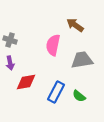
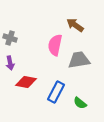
gray cross: moved 2 px up
pink semicircle: moved 2 px right
gray trapezoid: moved 3 px left
red diamond: rotated 20 degrees clockwise
green semicircle: moved 1 px right, 7 px down
